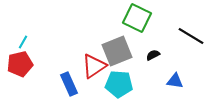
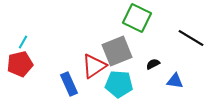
black line: moved 2 px down
black semicircle: moved 9 px down
